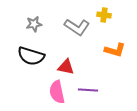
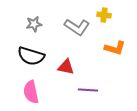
orange L-shape: moved 2 px up
pink semicircle: moved 26 px left
